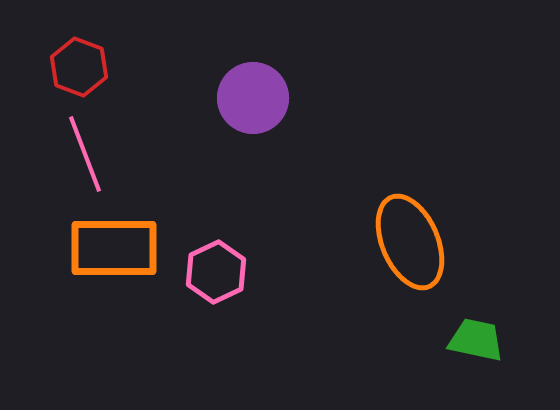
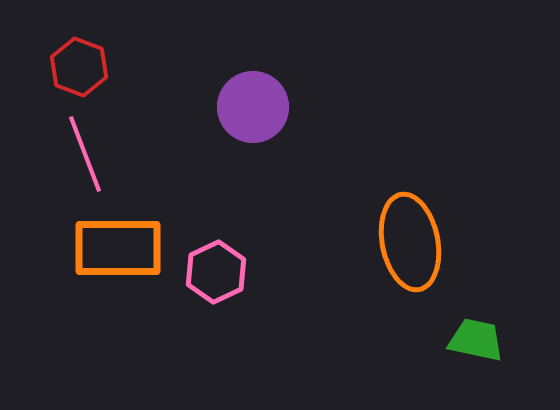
purple circle: moved 9 px down
orange ellipse: rotated 12 degrees clockwise
orange rectangle: moved 4 px right
